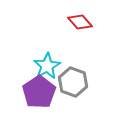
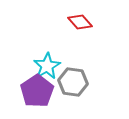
gray hexagon: rotated 12 degrees counterclockwise
purple pentagon: moved 2 px left, 1 px up
